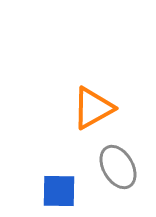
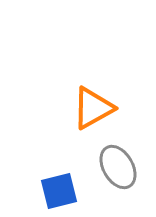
blue square: rotated 15 degrees counterclockwise
